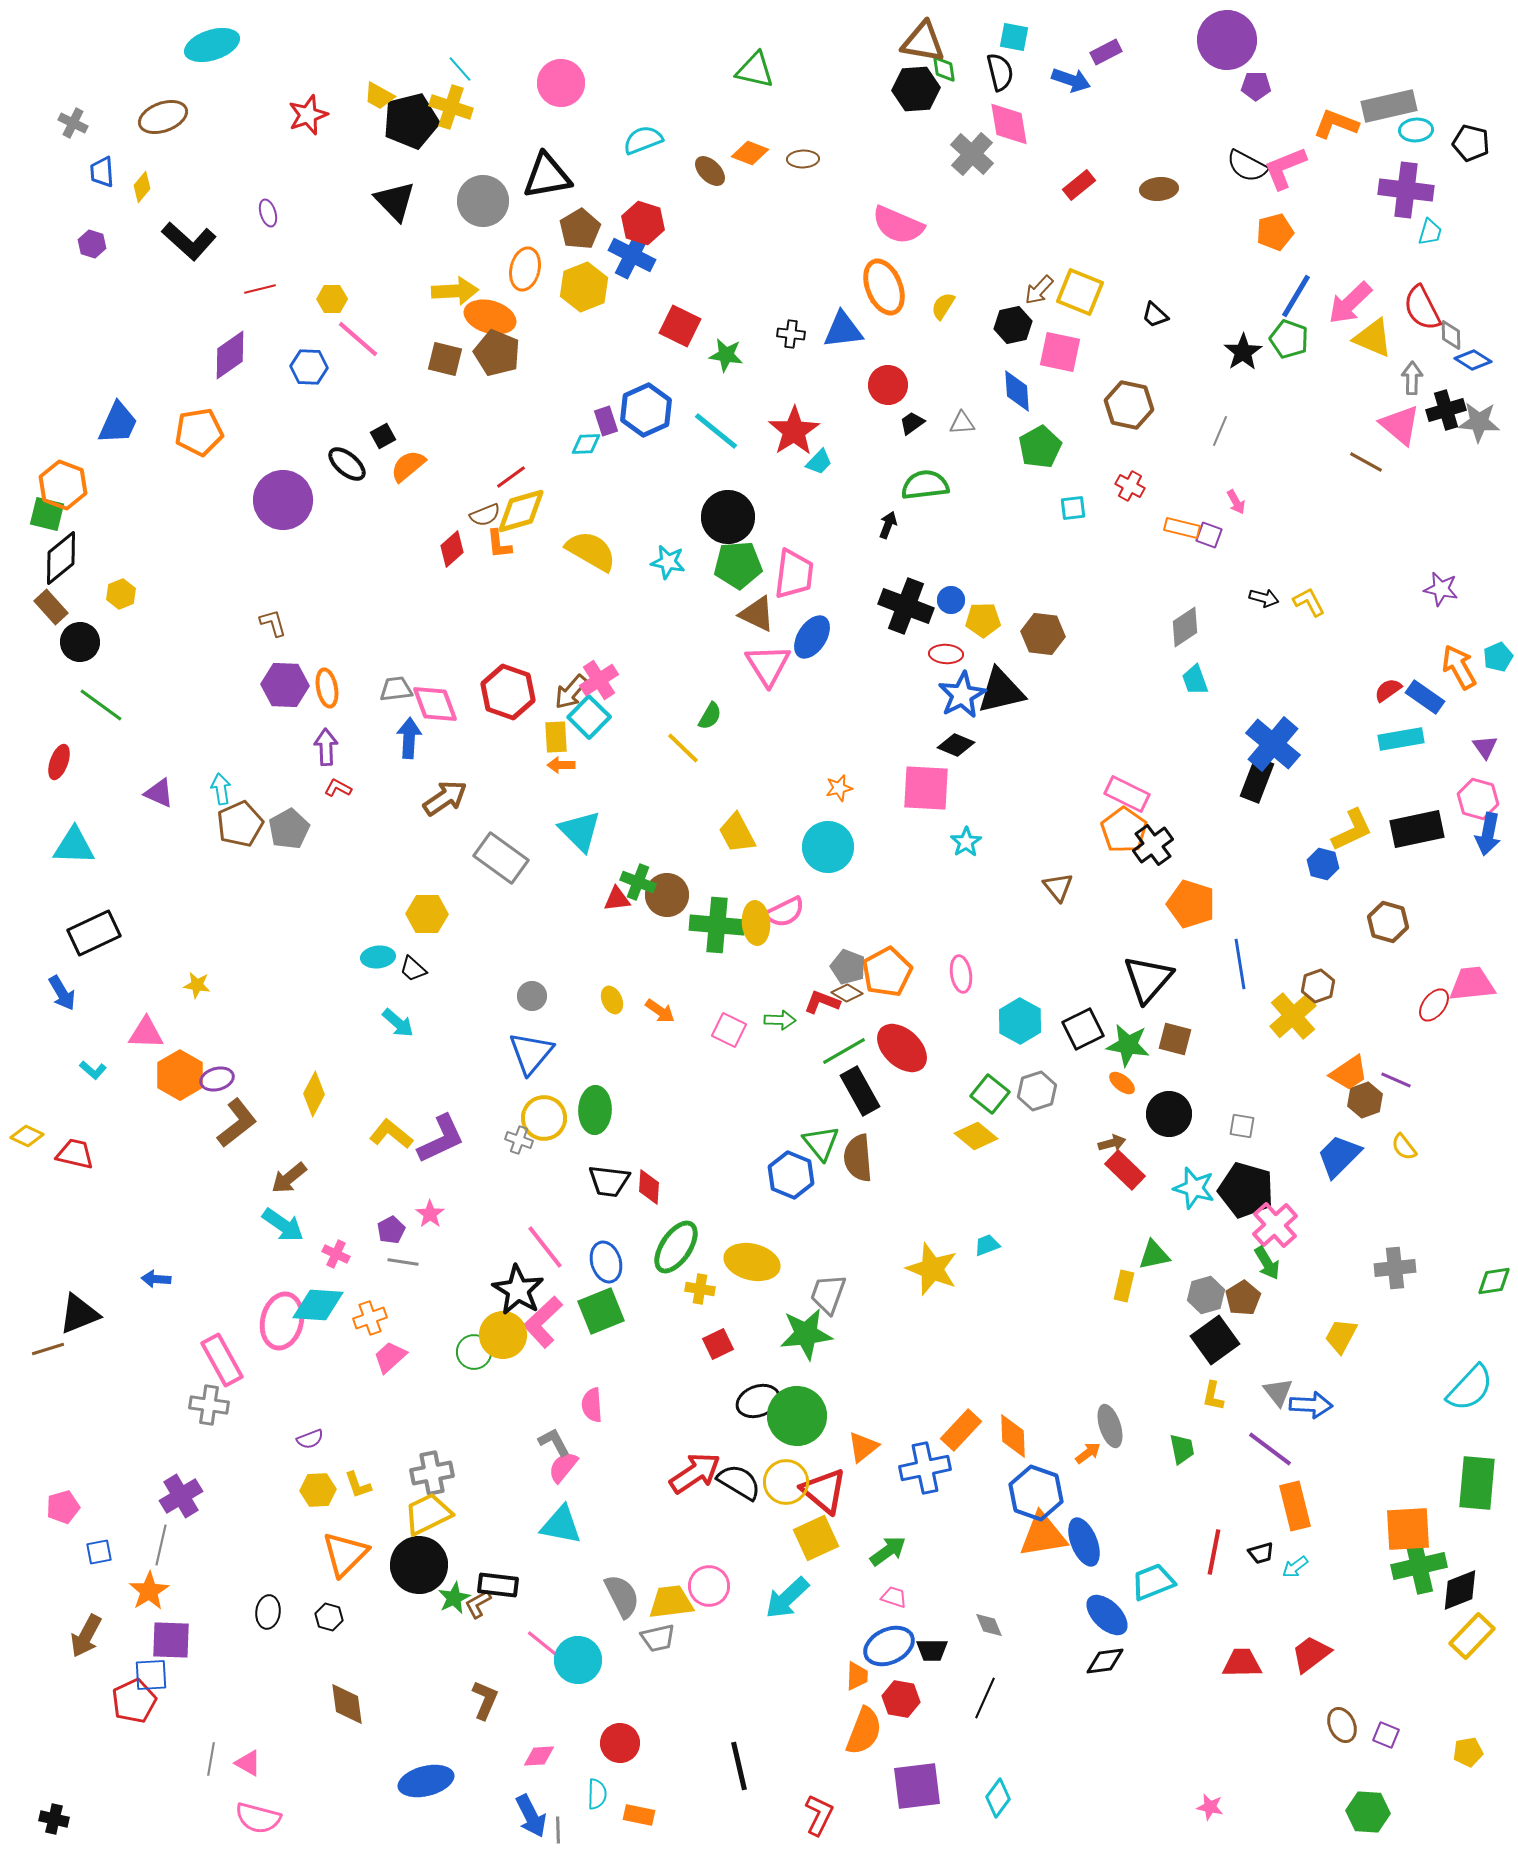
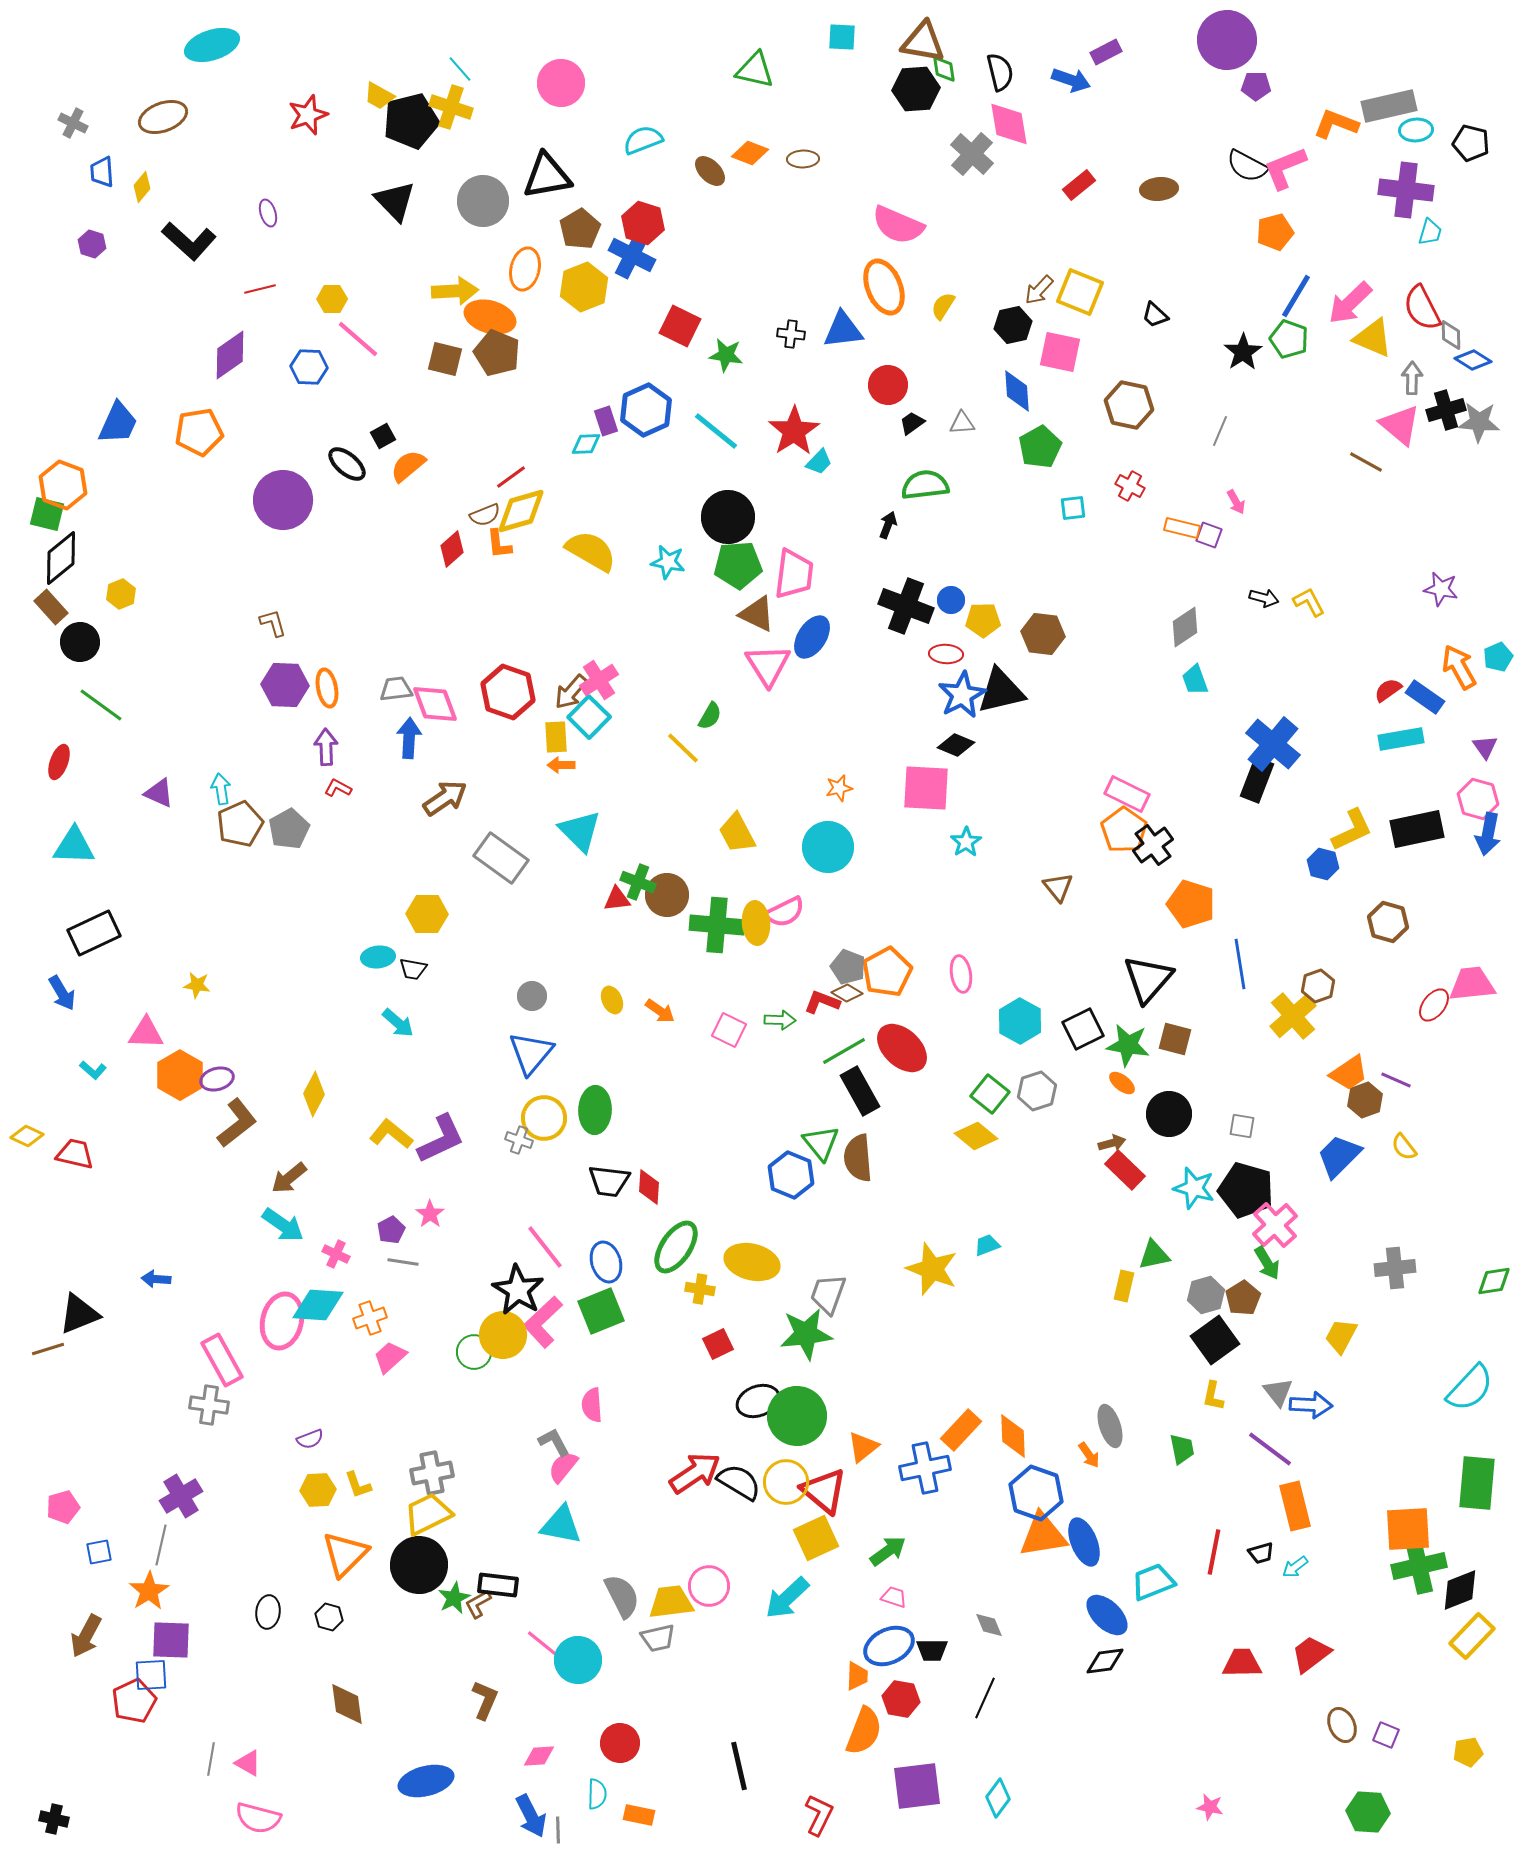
cyan square at (1014, 37): moved 172 px left; rotated 8 degrees counterclockwise
black trapezoid at (413, 969): rotated 32 degrees counterclockwise
orange arrow at (1088, 1453): moved 1 px right, 2 px down; rotated 92 degrees clockwise
